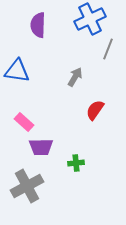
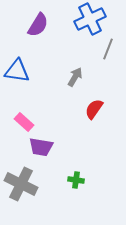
purple semicircle: rotated 150 degrees counterclockwise
red semicircle: moved 1 px left, 1 px up
purple trapezoid: rotated 10 degrees clockwise
green cross: moved 17 px down; rotated 14 degrees clockwise
gray cross: moved 6 px left, 2 px up; rotated 36 degrees counterclockwise
